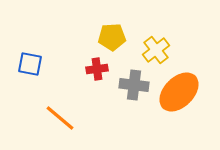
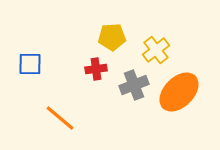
blue square: rotated 10 degrees counterclockwise
red cross: moved 1 px left
gray cross: rotated 28 degrees counterclockwise
